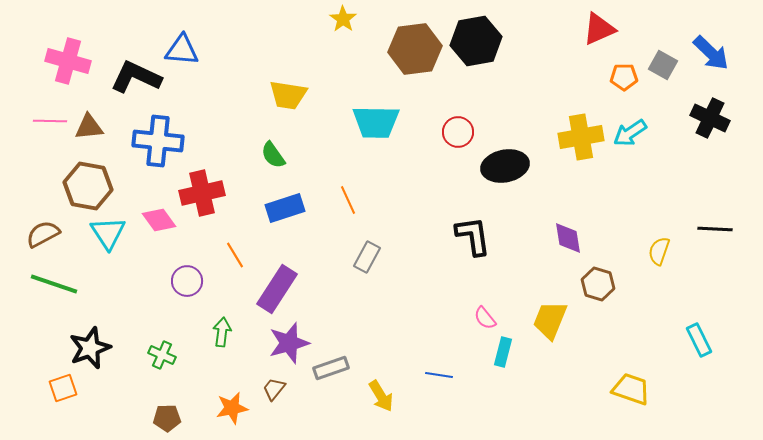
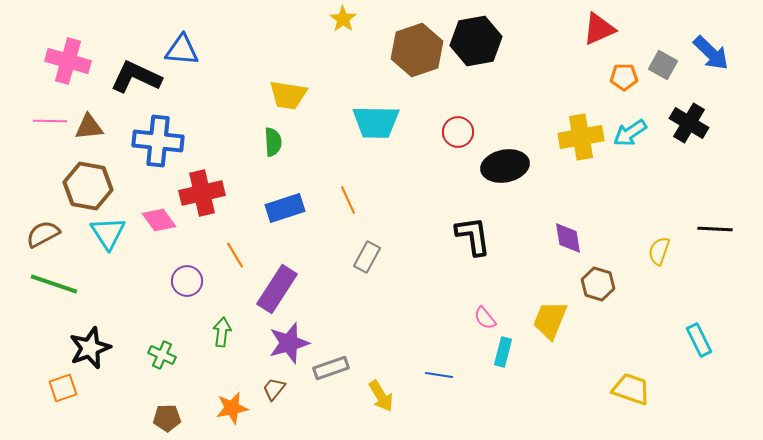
brown hexagon at (415, 49): moved 2 px right, 1 px down; rotated 12 degrees counterclockwise
black cross at (710, 118): moved 21 px left, 5 px down; rotated 6 degrees clockwise
green semicircle at (273, 155): moved 13 px up; rotated 148 degrees counterclockwise
